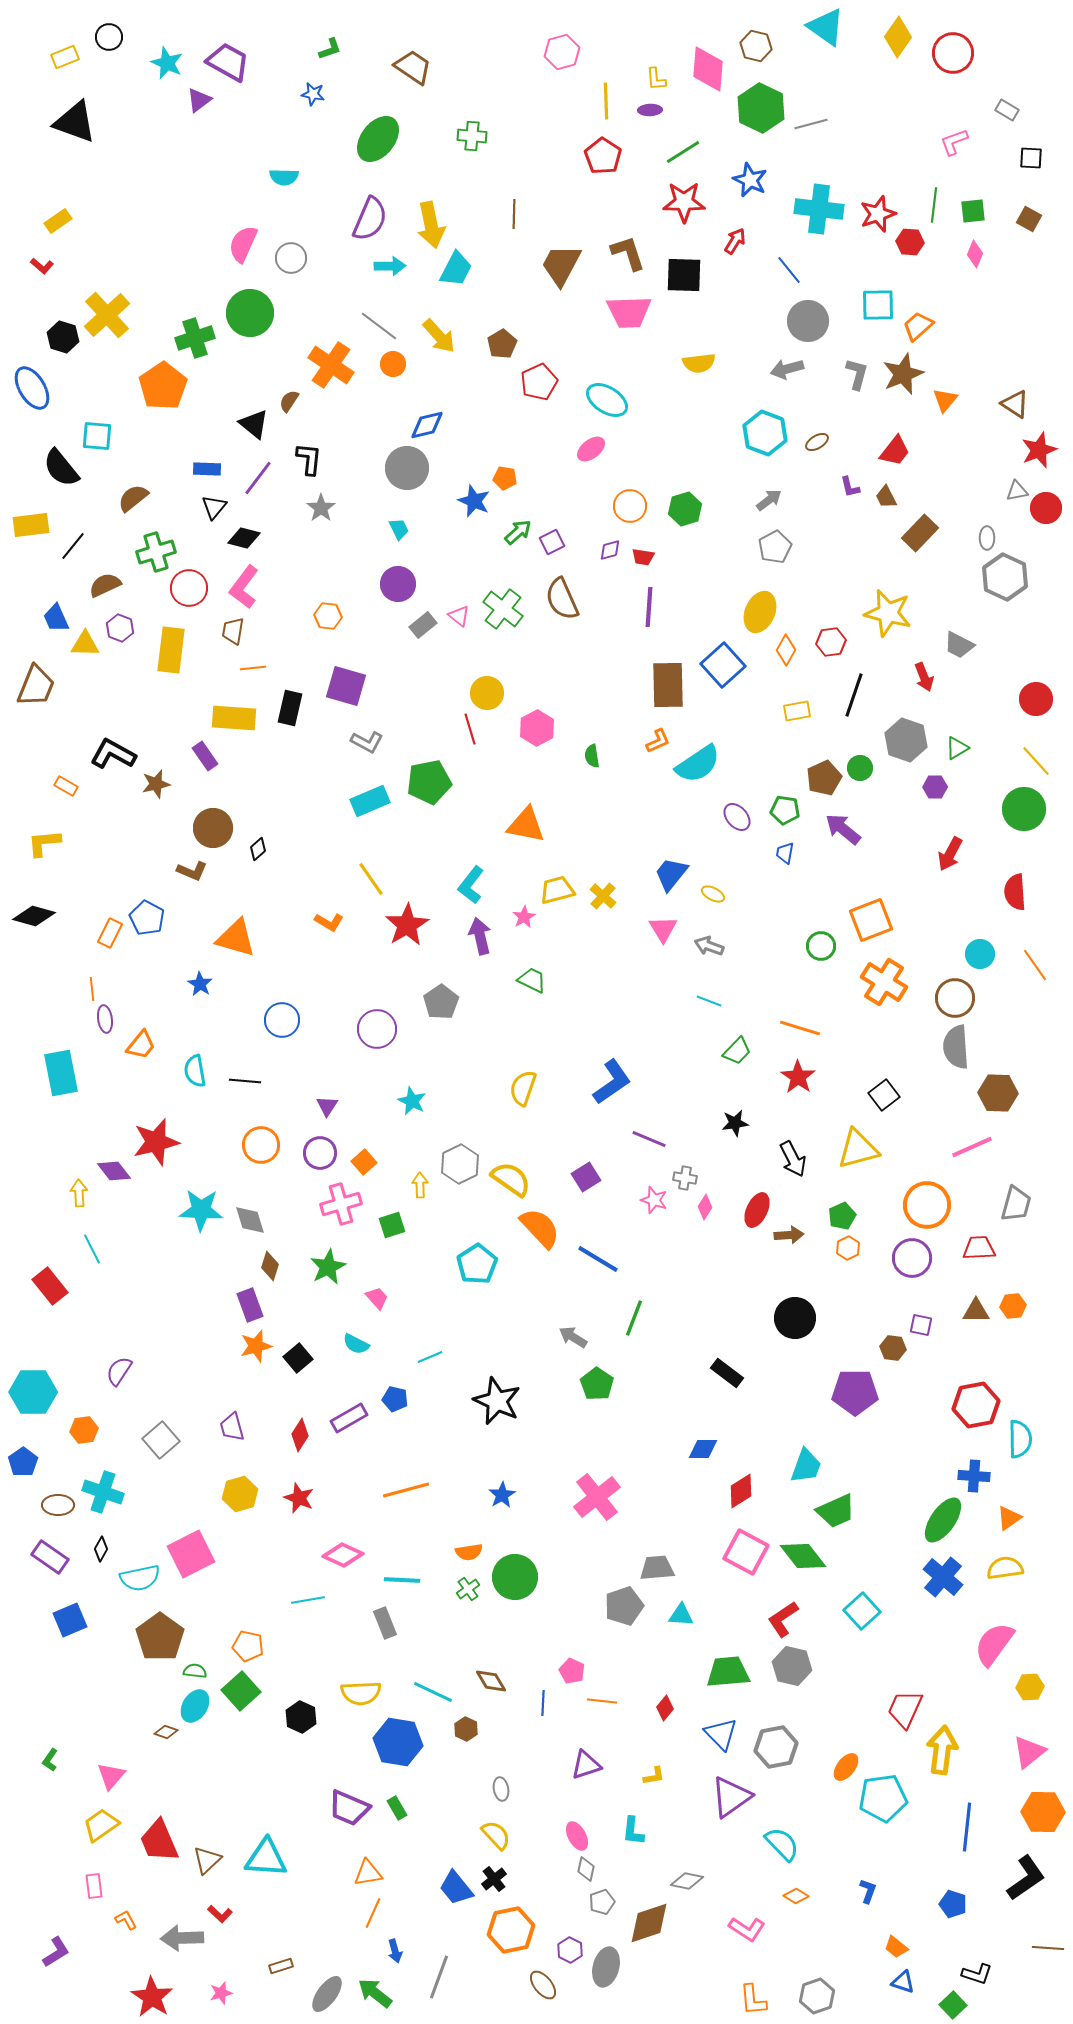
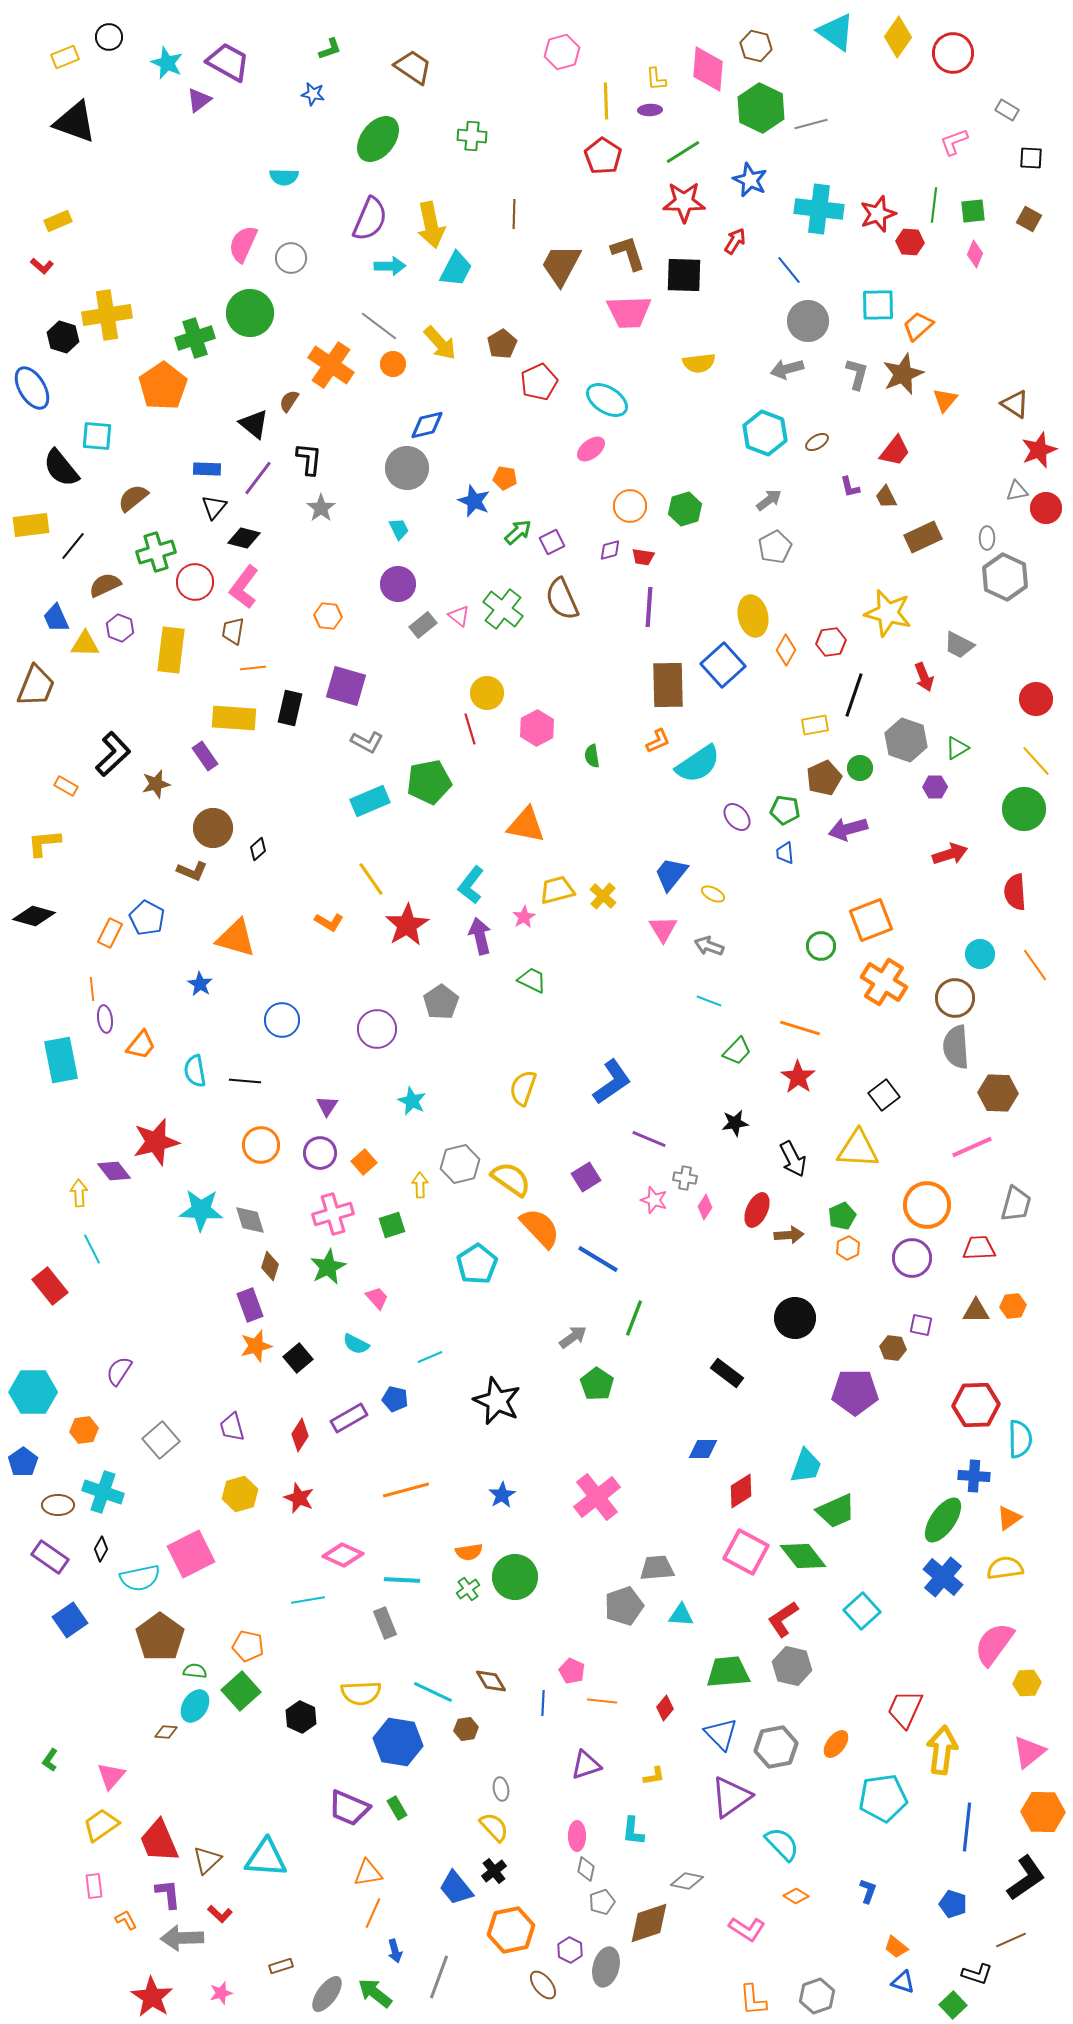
cyan triangle at (826, 27): moved 10 px right, 5 px down
yellow rectangle at (58, 221): rotated 12 degrees clockwise
yellow cross at (107, 315): rotated 33 degrees clockwise
yellow arrow at (439, 336): moved 1 px right, 7 px down
brown rectangle at (920, 533): moved 3 px right, 4 px down; rotated 21 degrees clockwise
red circle at (189, 588): moved 6 px right, 6 px up
yellow ellipse at (760, 612): moved 7 px left, 4 px down; rotated 36 degrees counterclockwise
yellow rectangle at (797, 711): moved 18 px right, 14 px down
black L-shape at (113, 754): rotated 108 degrees clockwise
purple arrow at (843, 829): moved 5 px right; rotated 54 degrees counterclockwise
blue trapezoid at (785, 853): rotated 15 degrees counterclockwise
red arrow at (950, 854): rotated 136 degrees counterclockwise
cyan rectangle at (61, 1073): moved 13 px up
yellow triangle at (858, 1149): rotated 18 degrees clockwise
gray hexagon at (460, 1164): rotated 12 degrees clockwise
pink cross at (341, 1204): moved 8 px left, 10 px down
gray arrow at (573, 1337): rotated 112 degrees clockwise
red hexagon at (976, 1405): rotated 9 degrees clockwise
blue square at (70, 1620): rotated 12 degrees counterclockwise
yellow hexagon at (1030, 1687): moved 3 px left, 4 px up
brown hexagon at (466, 1729): rotated 25 degrees clockwise
brown diamond at (166, 1732): rotated 15 degrees counterclockwise
orange ellipse at (846, 1767): moved 10 px left, 23 px up
yellow semicircle at (496, 1835): moved 2 px left, 8 px up
pink ellipse at (577, 1836): rotated 28 degrees clockwise
black cross at (494, 1879): moved 8 px up
brown line at (1048, 1948): moved 37 px left, 8 px up; rotated 28 degrees counterclockwise
purple L-shape at (56, 1952): moved 112 px right, 58 px up; rotated 64 degrees counterclockwise
